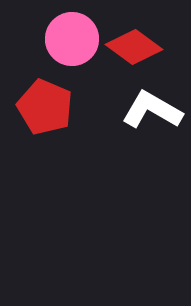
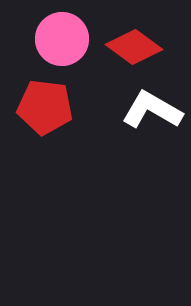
pink circle: moved 10 px left
red pentagon: rotated 16 degrees counterclockwise
